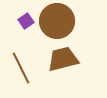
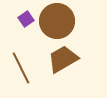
purple square: moved 2 px up
brown trapezoid: rotated 16 degrees counterclockwise
